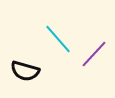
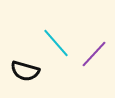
cyan line: moved 2 px left, 4 px down
